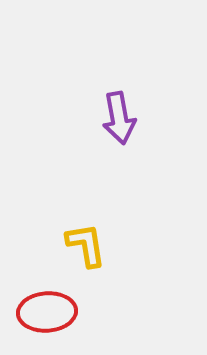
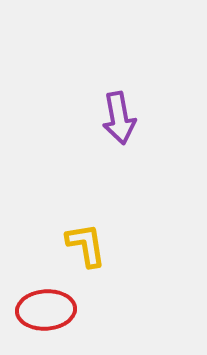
red ellipse: moved 1 px left, 2 px up
